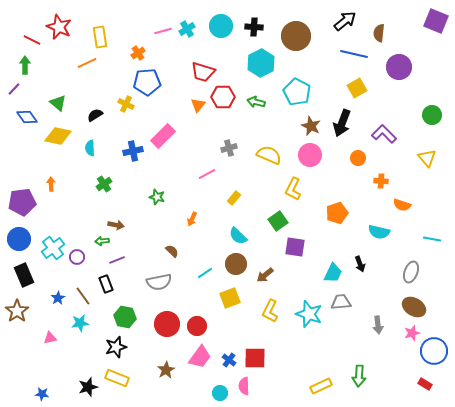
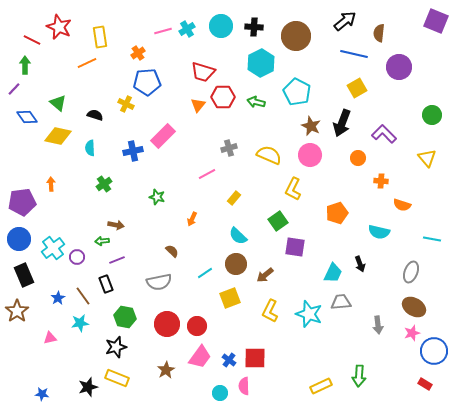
black semicircle at (95, 115): rotated 49 degrees clockwise
